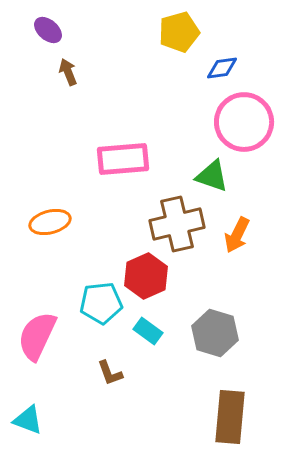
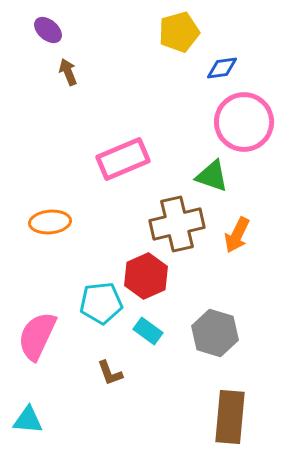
pink rectangle: rotated 18 degrees counterclockwise
orange ellipse: rotated 9 degrees clockwise
cyan triangle: rotated 16 degrees counterclockwise
